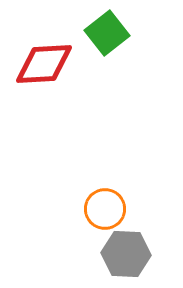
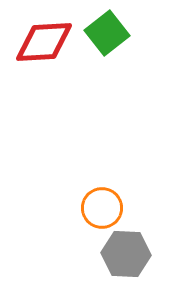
red diamond: moved 22 px up
orange circle: moved 3 px left, 1 px up
